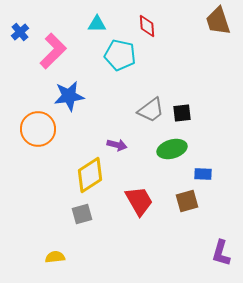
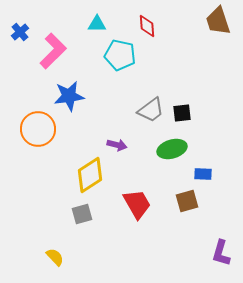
red trapezoid: moved 2 px left, 3 px down
yellow semicircle: rotated 54 degrees clockwise
